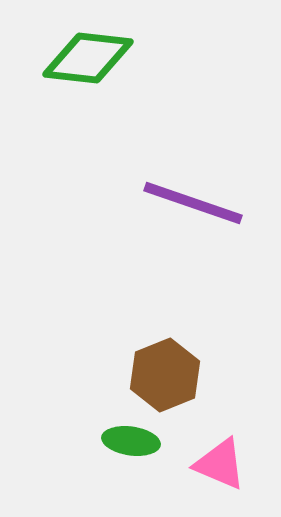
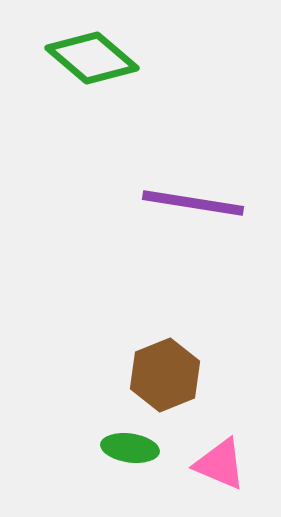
green diamond: moved 4 px right; rotated 34 degrees clockwise
purple line: rotated 10 degrees counterclockwise
green ellipse: moved 1 px left, 7 px down
